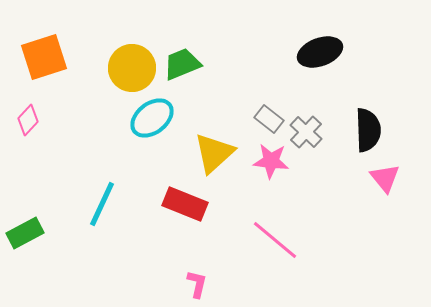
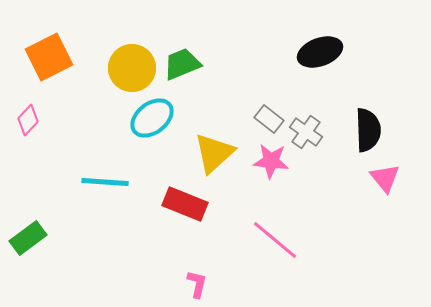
orange square: moved 5 px right; rotated 9 degrees counterclockwise
gray cross: rotated 8 degrees counterclockwise
cyan line: moved 3 px right, 22 px up; rotated 69 degrees clockwise
green rectangle: moved 3 px right, 5 px down; rotated 9 degrees counterclockwise
